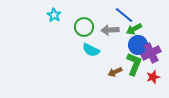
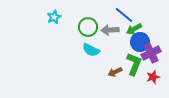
cyan star: moved 2 px down; rotated 16 degrees clockwise
green circle: moved 4 px right
blue circle: moved 2 px right, 3 px up
